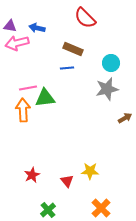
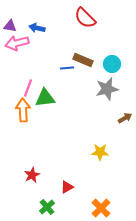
brown rectangle: moved 10 px right, 11 px down
cyan circle: moved 1 px right, 1 px down
pink line: rotated 60 degrees counterclockwise
yellow star: moved 10 px right, 19 px up
red triangle: moved 6 px down; rotated 40 degrees clockwise
green cross: moved 1 px left, 3 px up
